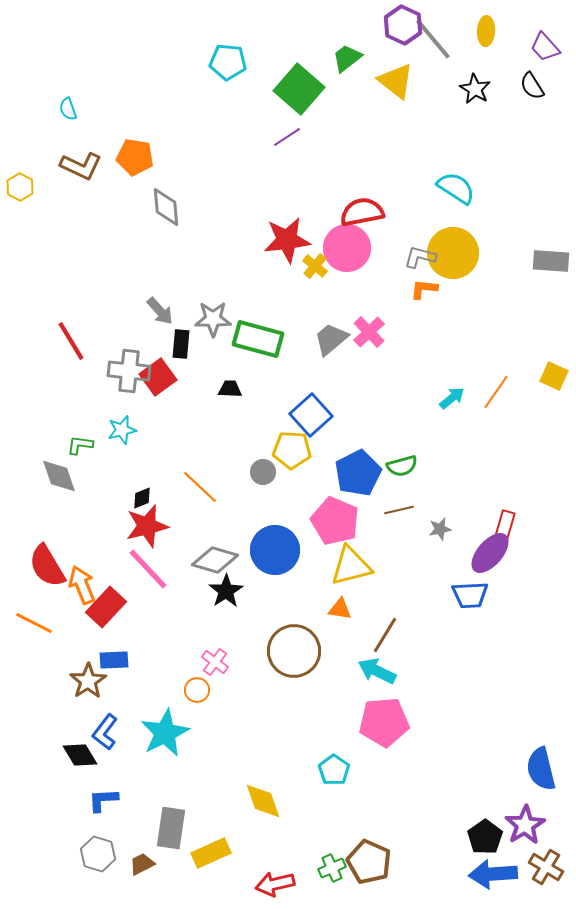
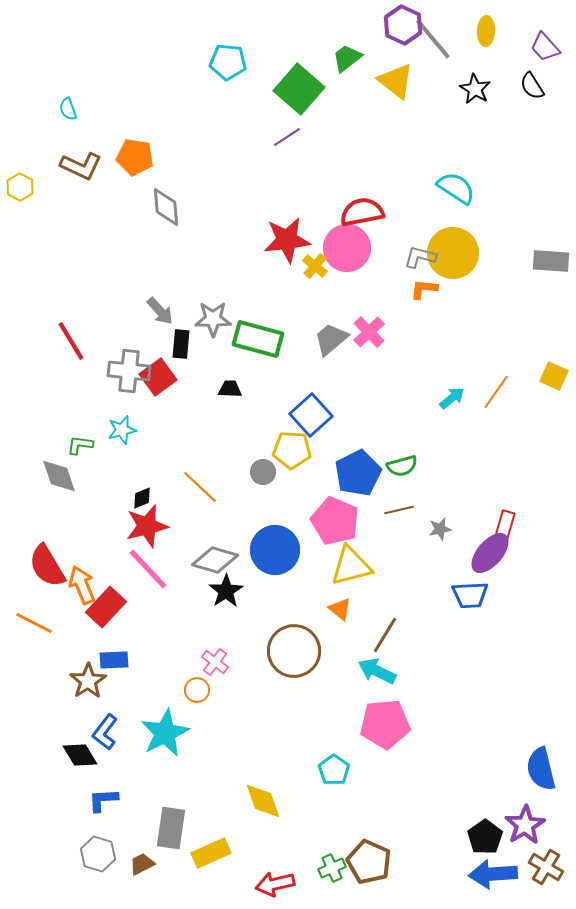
orange triangle at (340, 609): rotated 30 degrees clockwise
pink pentagon at (384, 722): moved 1 px right, 2 px down
